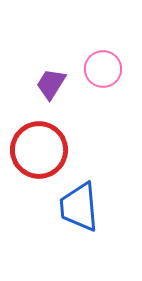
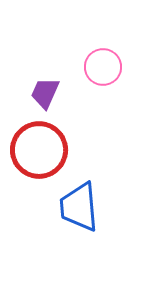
pink circle: moved 2 px up
purple trapezoid: moved 6 px left, 9 px down; rotated 8 degrees counterclockwise
